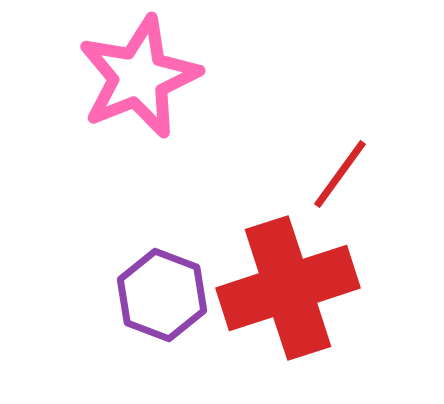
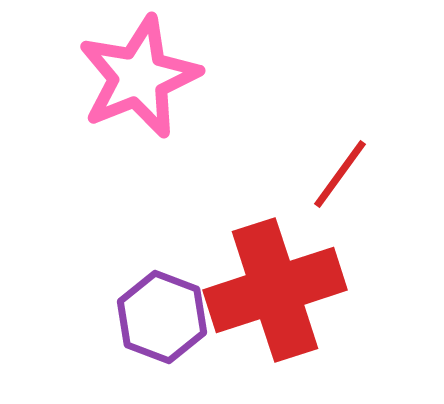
red cross: moved 13 px left, 2 px down
purple hexagon: moved 22 px down
